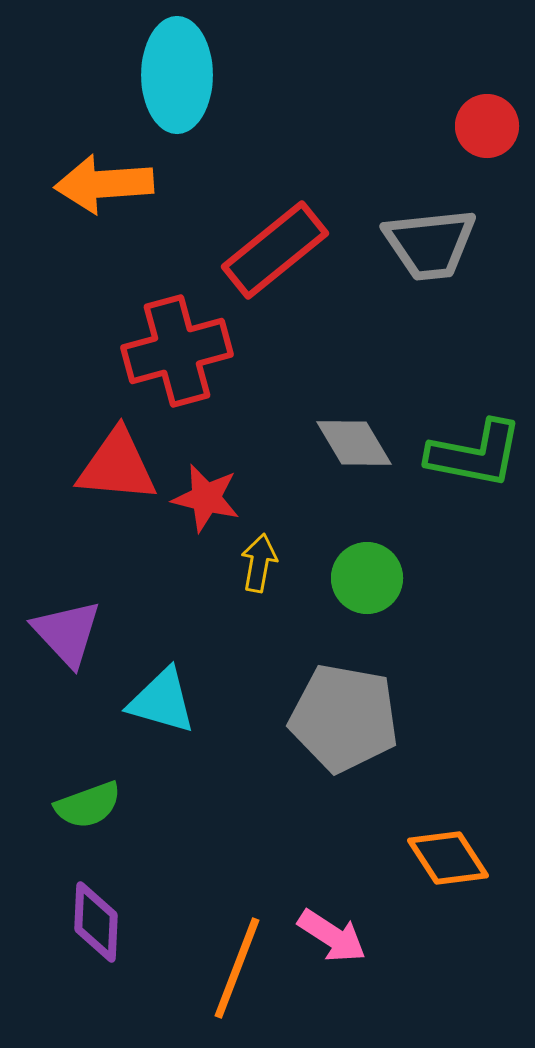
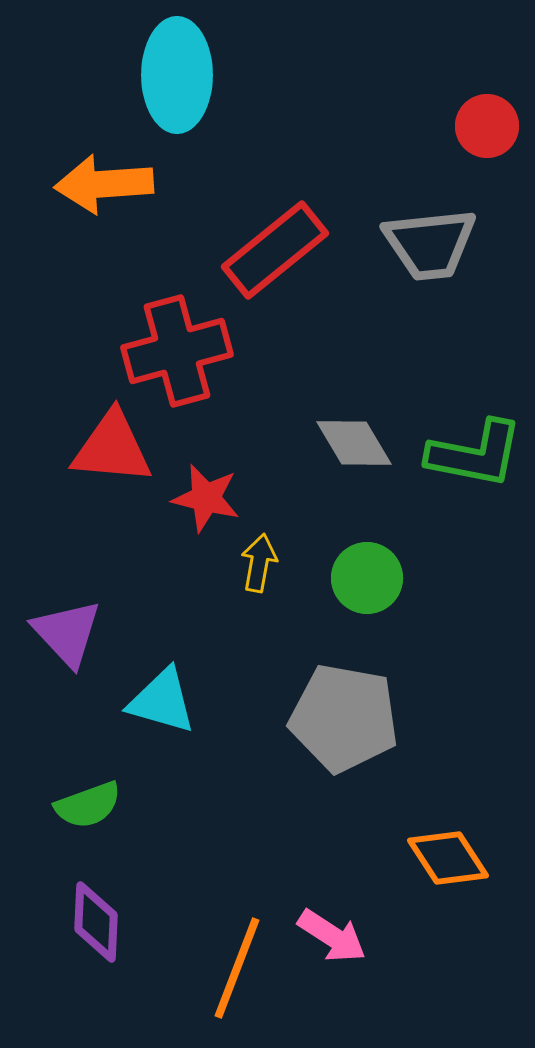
red triangle: moved 5 px left, 18 px up
